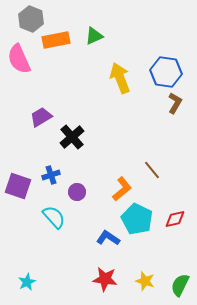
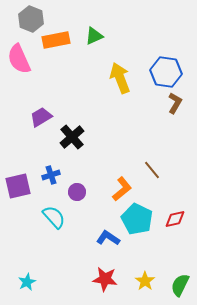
purple square: rotated 32 degrees counterclockwise
yellow star: rotated 18 degrees clockwise
